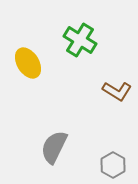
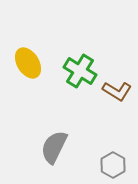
green cross: moved 31 px down
